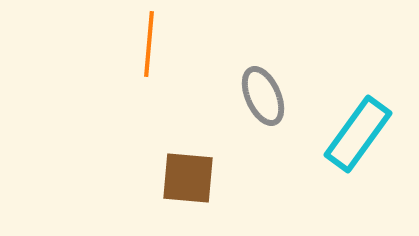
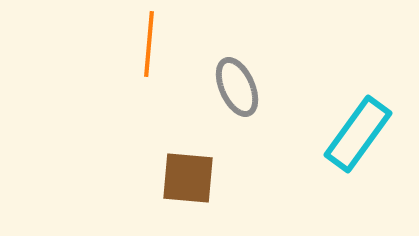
gray ellipse: moved 26 px left, 9 px up
